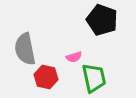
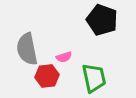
gray semicircle: moved 2 px right
pink semicircle: moved 10 px left
red hexagon: moved 1 px right, 1 px up; rotated 20 degrees counterclockwise
